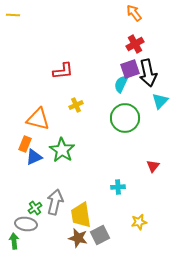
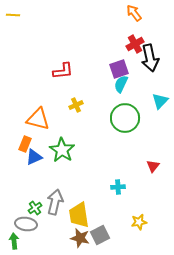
purple square: moved 11 px left
black arrow: moved 2 px right, 15 px up
yellow trapezoid: moved 2 px left
brown star: moved 2 px right
